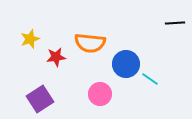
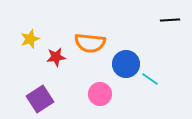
black line: moved 5 px left, 3 px up
